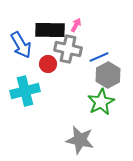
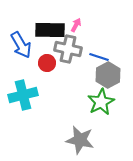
blue line: rotated 42 degrees clockwise
red circle: moved 1 px left, 1 px up
cyan cross: moved 2 px left, 4 px down
